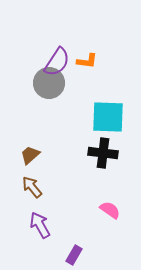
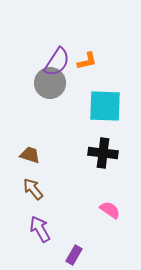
orange L-shape: rotated 20 degrees counterclockwise
gray circle: moved 1 px right
cyan square: moved 3 px left, 11 px up
brown trapezoid: rotated 60 degrees clockwise
brown arrow: moved 1 px right, 2 px down
purple arrow: moved 4 px down
